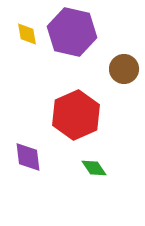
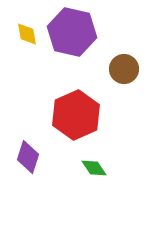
purple diamond: rotated 24 degrees clockwise
